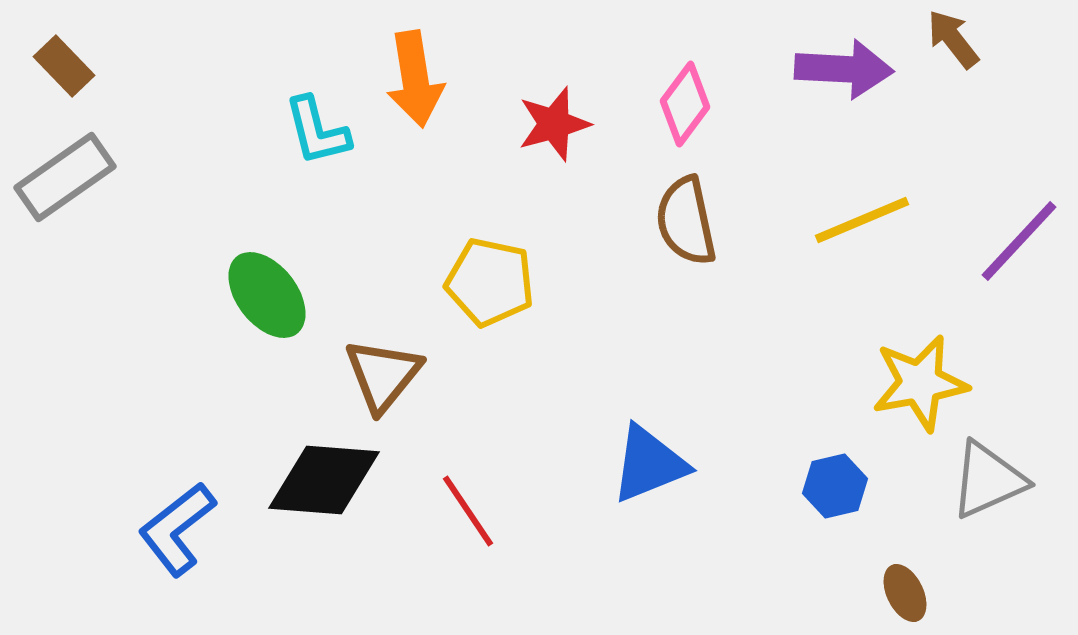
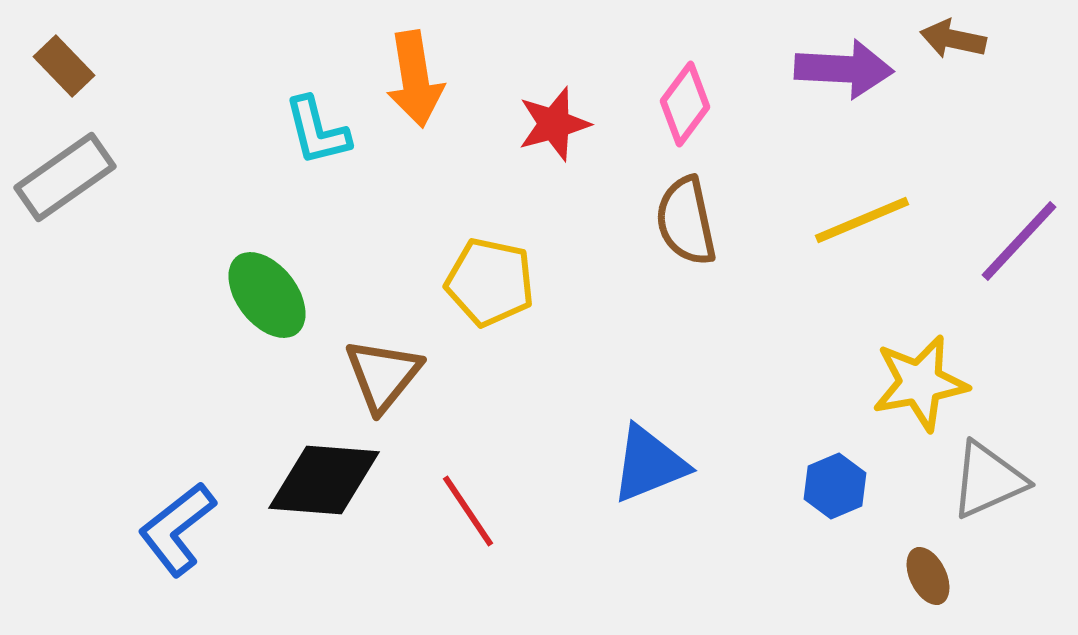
brown arrow: rotated 40 degrees counterclockwise
blue hexagon: rotated 10 degrees counterclockwise
brown ellipse: moved 23 px right, 17 px up
